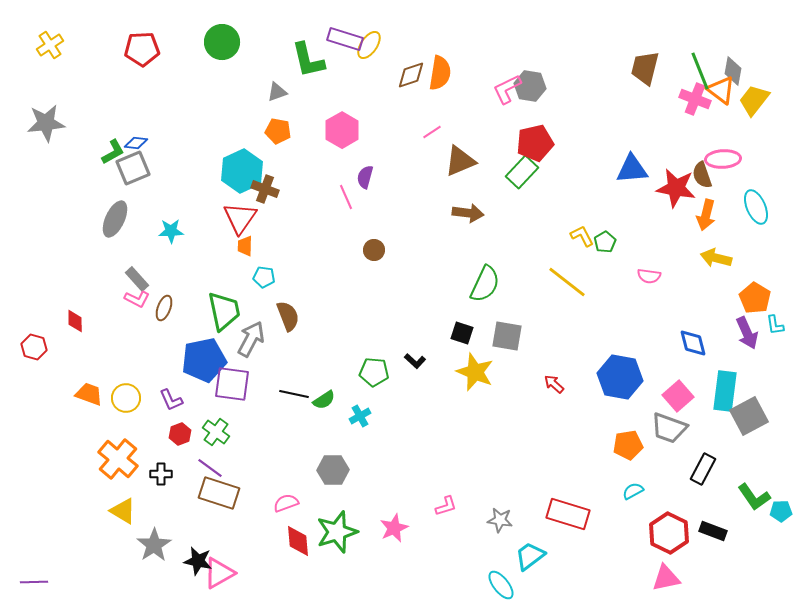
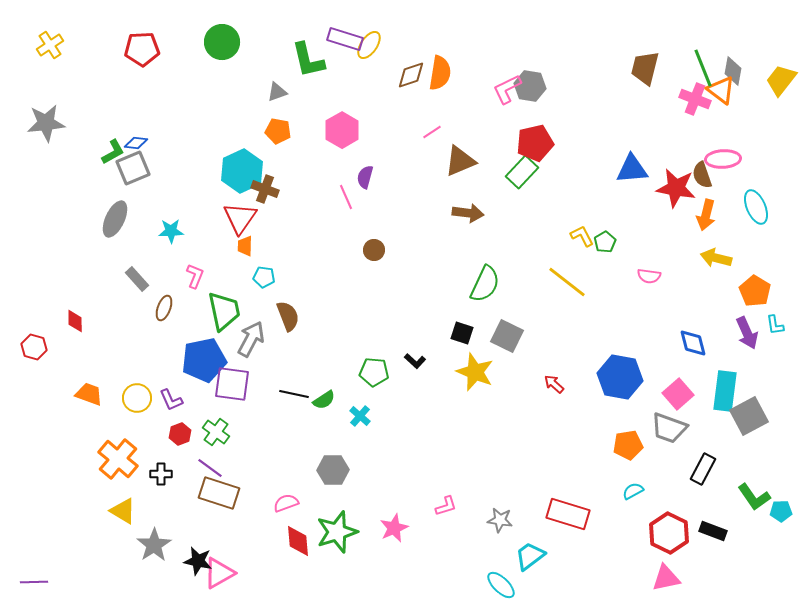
green line at (700, 71): moved 3 px right, 3 px up
yellow trapezoid at (754, 100): moved 27 px right, 20 px up
orange pentagon at (755, 298): moved 7 px up
pink L-shape at (137, 299): moved 58 px right, 23 px up; rotated 95 degrees counterclockwise
gray square at (507, 336): rotated 16 degrees clockwise
pink square at (678, 396): moved 2 px up
yellow circle at (126, 398): moved 11 px right
cyan cross at (360, 416): rotated 20 degrees counterclockwise
cyan ellipse at (501, 585): rotated 8 degrees counterclockwise
